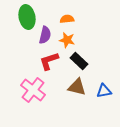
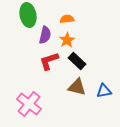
green ellipse: moved 1 px right, 2 px up
orange star: rotated 28 degrees clockwise
black rectangle: moved 2 px left
pink cross: moved 4 px left, 14 px down
